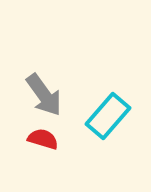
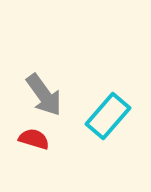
red semicircle: moved 9 px left
